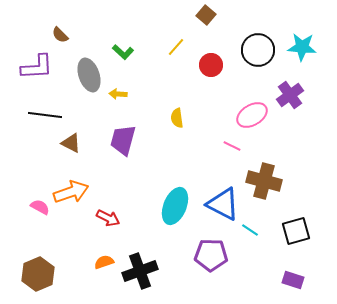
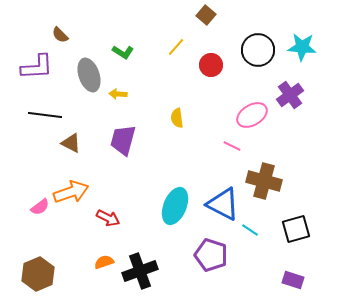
green L-shape: rotated 10 degrees counterclockwise
pink semicircle: rotated 114 degrees clockwise
black square: moved 2 px up
purple pentagon: rotated 16 degrees clockwise
